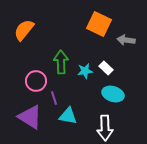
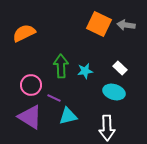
orange semicircle: moved 3 px down; rotated 25 degrees clockwise
gray arrow: moved 15 px up
green arrow: moved 4 px down
white rectangle: moved 14 px right
pink circle: moved 5 px left, 4 px down
cyan ellipse: moved 1 px right, 2 px up
purple line: rotated 48 degrees counterclockwise
cyan triangle: rotated 24 degrees counterclockwise
white arrow: moved 2 px right
